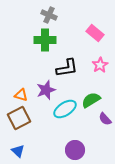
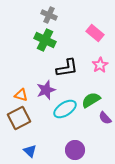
green cross: rotated 25 degrees clockwise
purple semicircle: moved 1 px up
blue triangle: moved 12 px right
